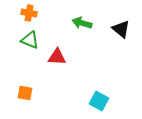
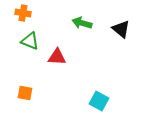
orange cross: moved 6 px left
green triangle: moved 1 px down
